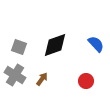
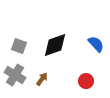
gray square: moved 1 px up
